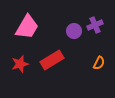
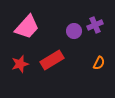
pink trapezoid: rotated 12 degrees clockwise
